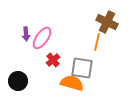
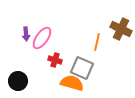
brown cross: moved 14 px right, 7 px down
red cross: moved 2 px right; rotated 32 degrees counterclockwise
gray square: rotated 15 degrees clockwise
